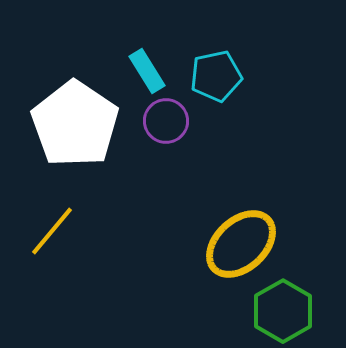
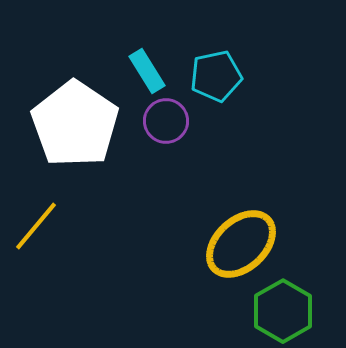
yellow line: moved 16 px left, 5 px up
